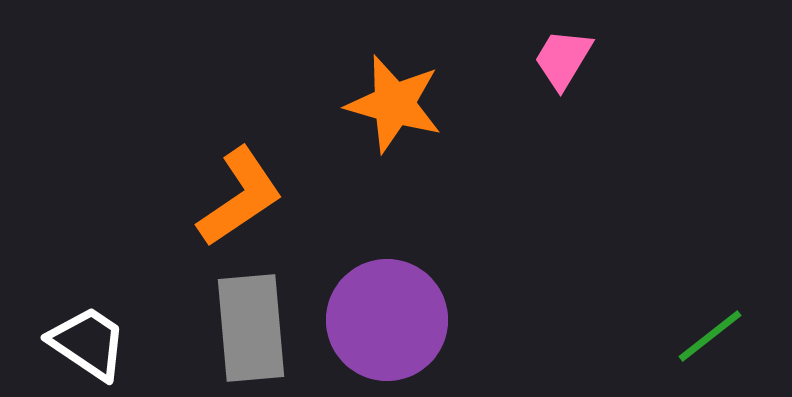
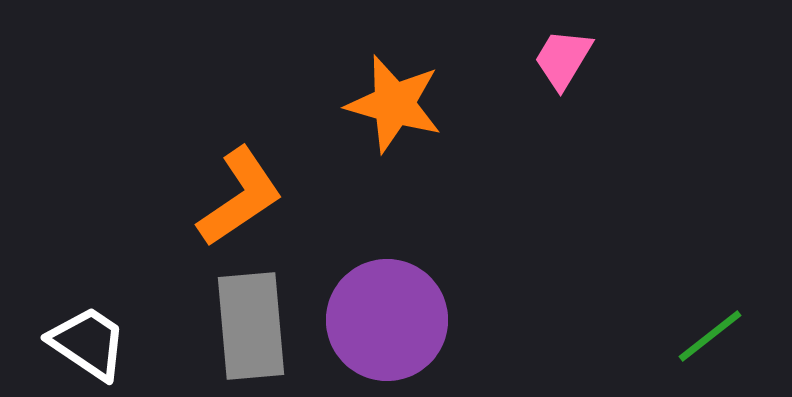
gray rectangle: moved 2 px up
